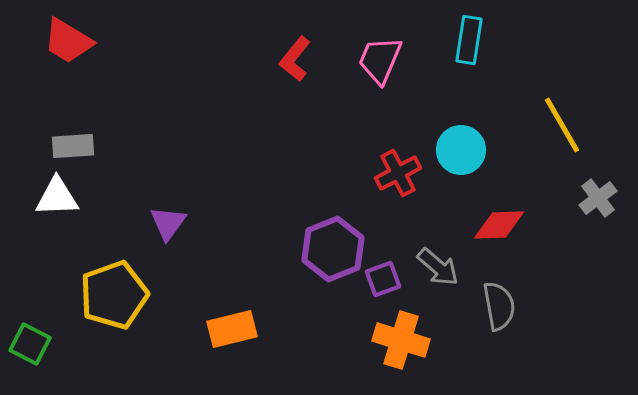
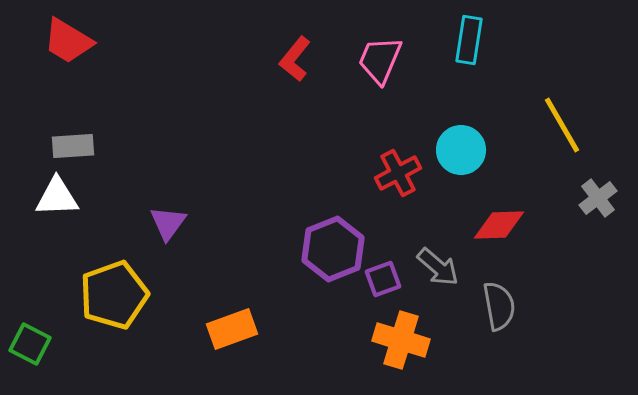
orange rectangle: rotated 6 degrees counterclockwise
